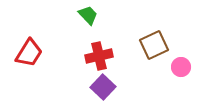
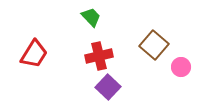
green trapezoid: moved 3 px right, 2 px down
brown square: rotated 24 degrees counterclockwise
red trapezoid: moved 5 px right, 1 px down
purple square: moved 5 px right
